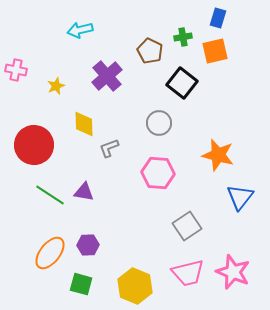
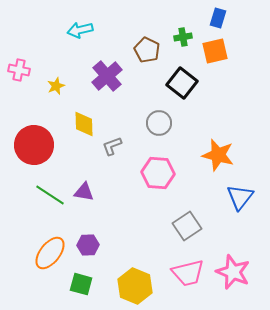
brown pentagon: moved 3 px left, 1 px up
pink cross: moved 3 px right
gray L-shape: moved 3 px right, 2 px up
